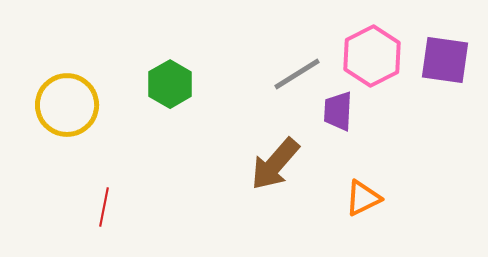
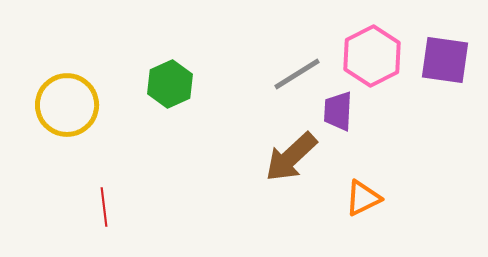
green hexagon: rotated 6 degrees clockwise
brown arrow: moved 16 px right, 7 px up; rotated 6 degrees clockwise
red line: rotated 18 degrees counterclockwise
